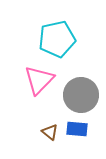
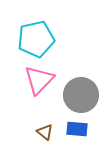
cyan pentagon: moved 21 px left
brown triangle: moved 5 px left
